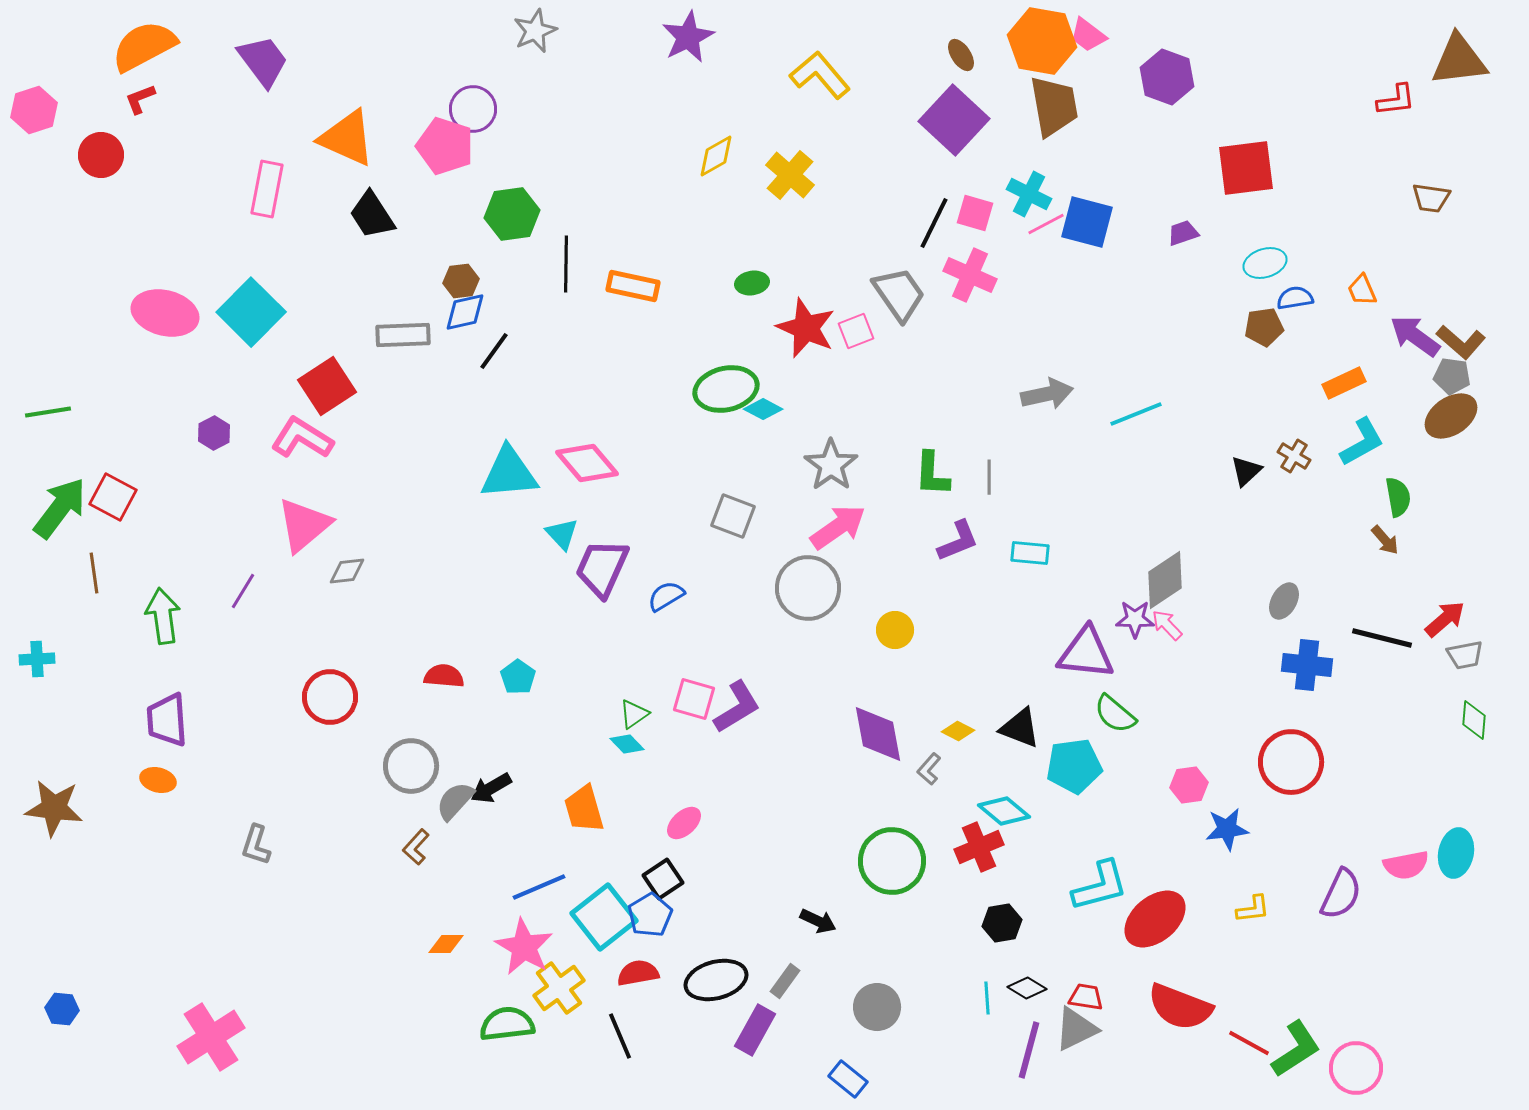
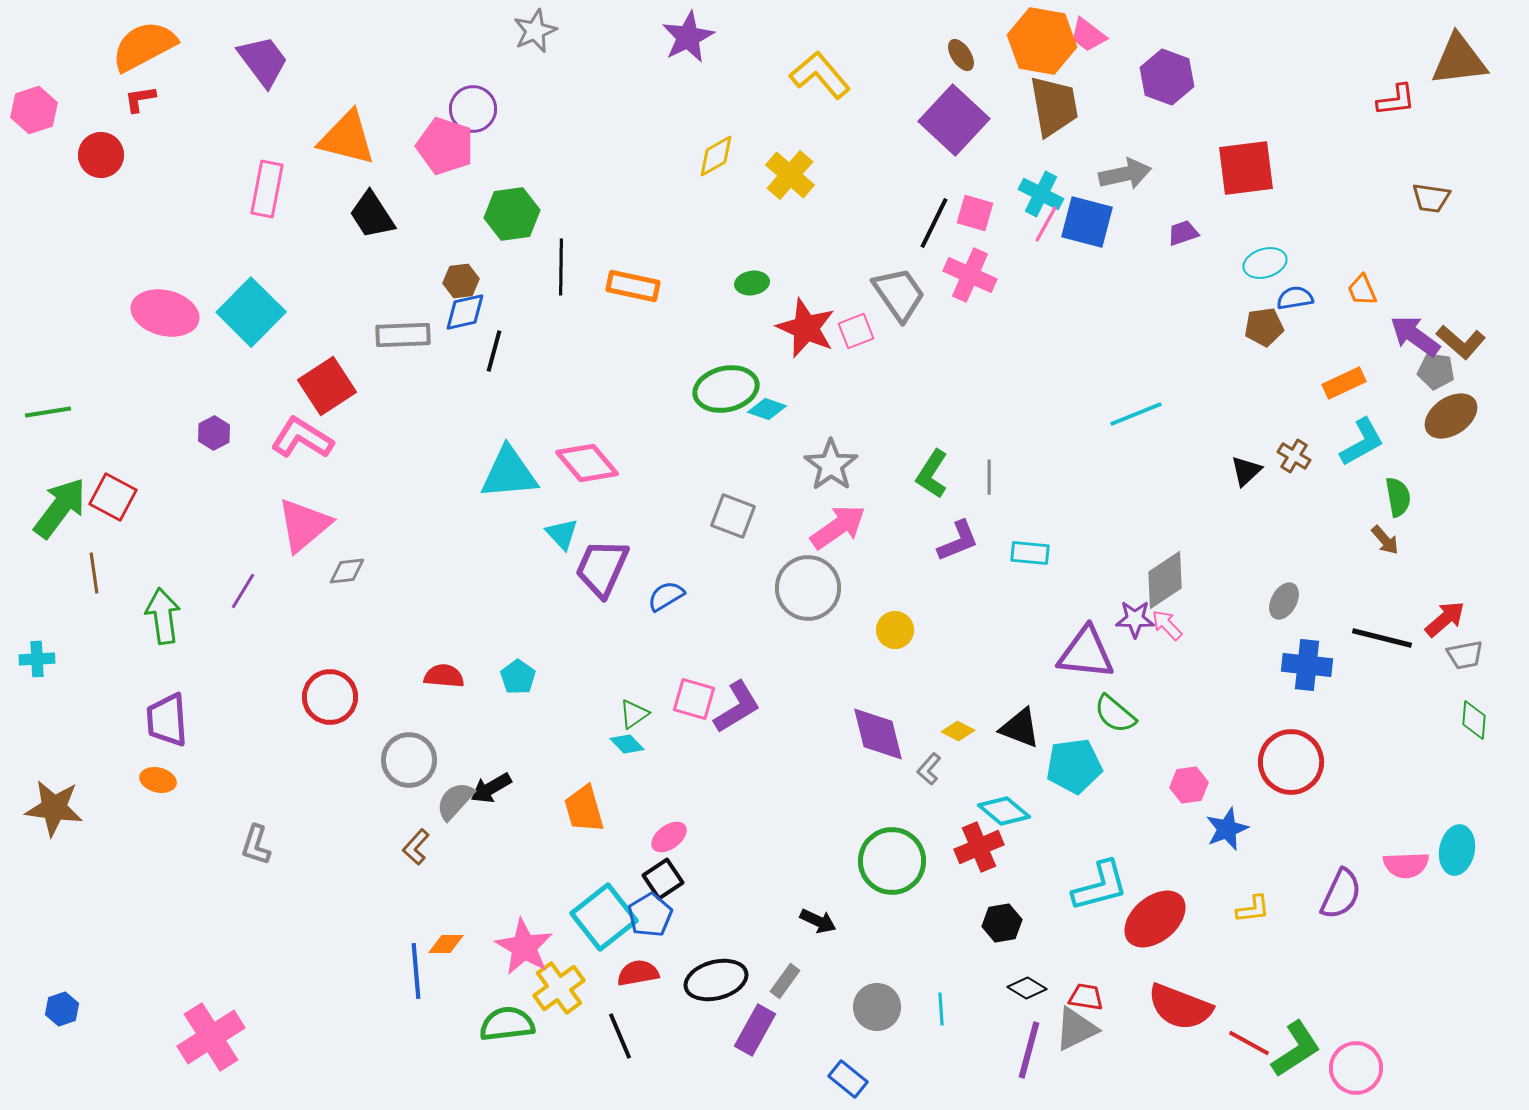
red L-shape at (140, 99): rotated 12 degrees clockwise
orange triangle at (347, 138): rotated 10 degrees counterclockwise
cyan cross at (1029, 194): moved 12 px right
pink line at (1046, 224): rotated 33 degrees counterclockwise
black line at (566, 264): moved 5 px left, 3 px down
black line at (494, 351): rotated 21 degrees counterclockwise
gray pentagon at (1452, 376): moved 16 px left, 5 px up
gray arrow at (1047, 394): moved 78 px right, 220 px up
cyan diamond at (763, 409): moved 4 px right; rotated 9 degrees counterclockwise
green L-shape at (932, 474): rotated 30 degrees clockwise
purple diamond at (878, 734): rotated 4 degrees counterclockwise
gray circle at (411, 766): moved 2 px left, 6 px up
pink ellipse at (684, 823): moved 15 px left, 14 px down; rotated 6 degrees clockwise
blue star at (1227, 829): rotated 15 degrees counterclockwise
cyan ellipse at (1456, 853): moved 1 px right, 3 px up
pink semicircle at (1406, 865): rotated 9 degrees clockwise
blue line at (539, 887): moved 123 px left, 84 px down; rotated 72 degrees counterclockwise
cyan line at (987, 998): moved 46 px left, 11 px down
blue hexagon at (62, 1009): rotated 24 degrees counterclockwise
